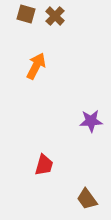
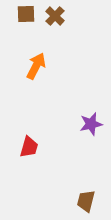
brown square: rotated 18 degrees counterclockwise
purple star: moved 3 px down; rotated 10 degrees counterclockwise
red trapezoid: moved 15 px left, 18 px up
brown trapezoid: moved 1 px left, 2 px down; rotated 50 degrees clockwise
